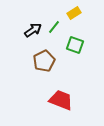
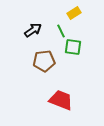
green line: moved 7 px right, 4 px down; rotated 64 degrees counterclockwise
green square: moved 2 px left, 2 px down; rotated 12 degrees counterclockwise
brown pentagon: rotated 20 degrees clockwise
